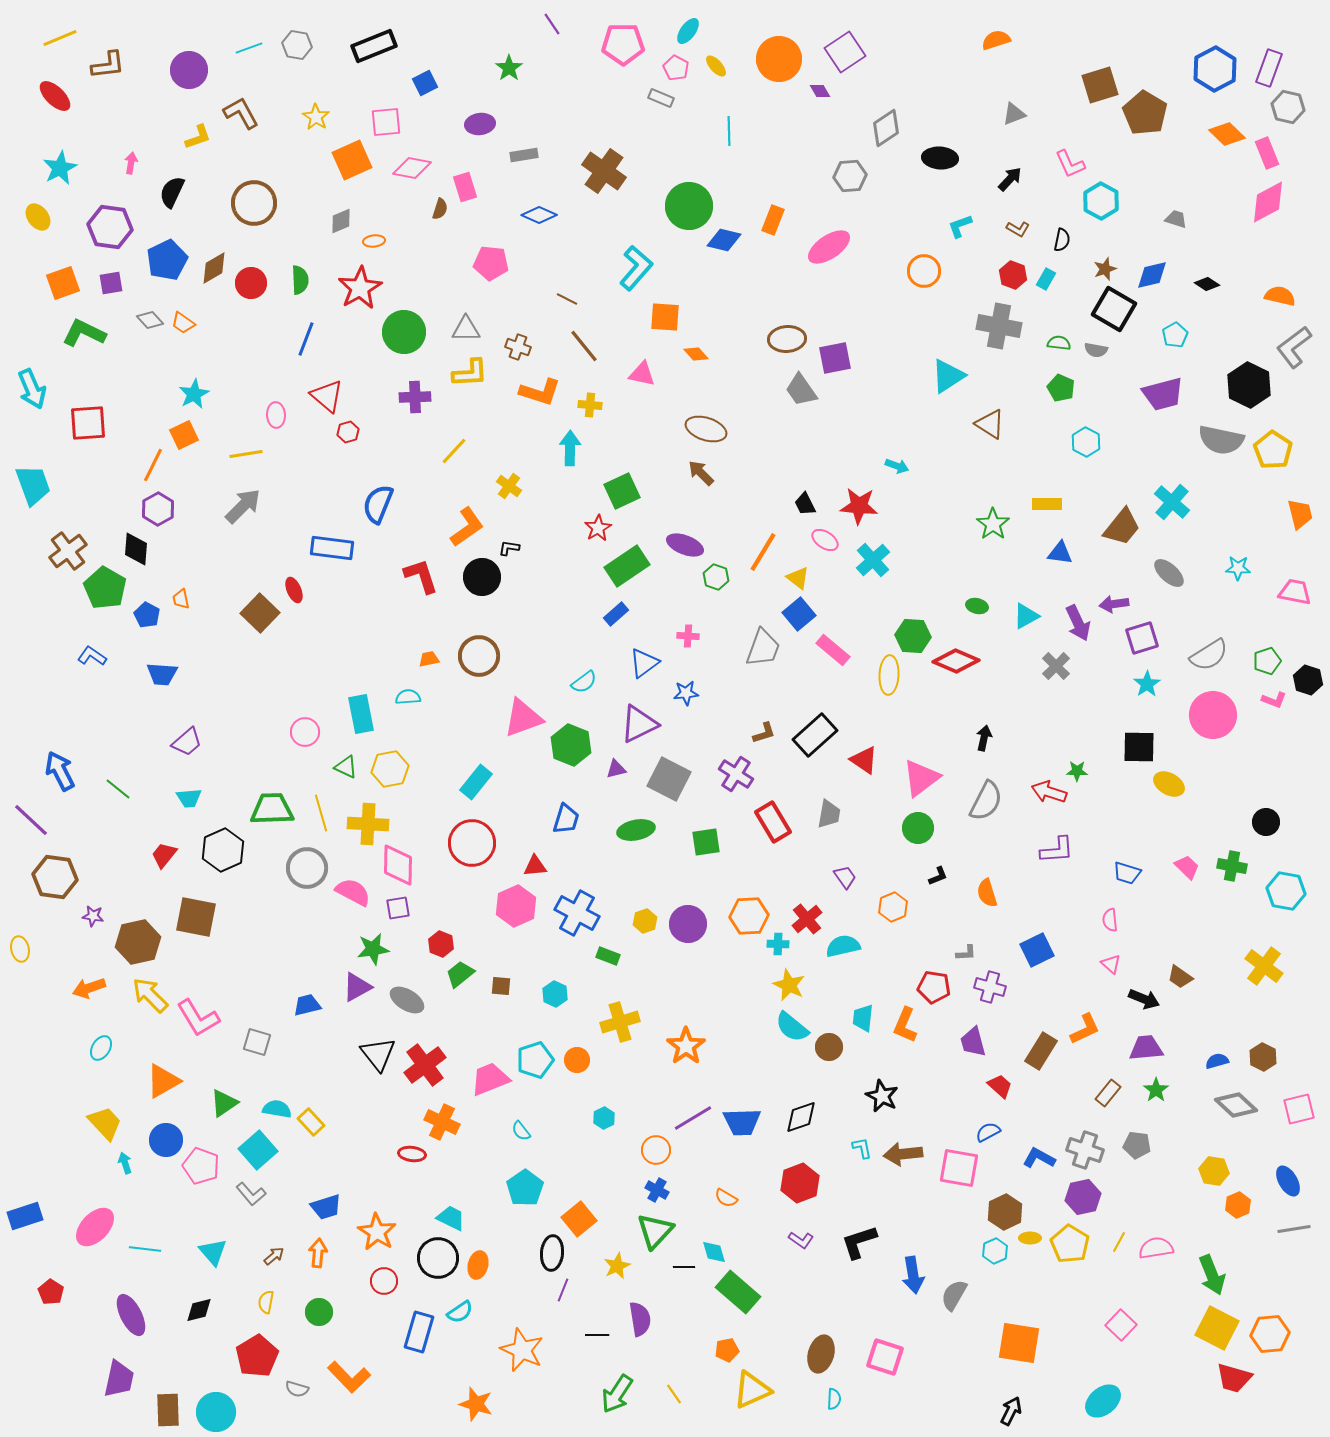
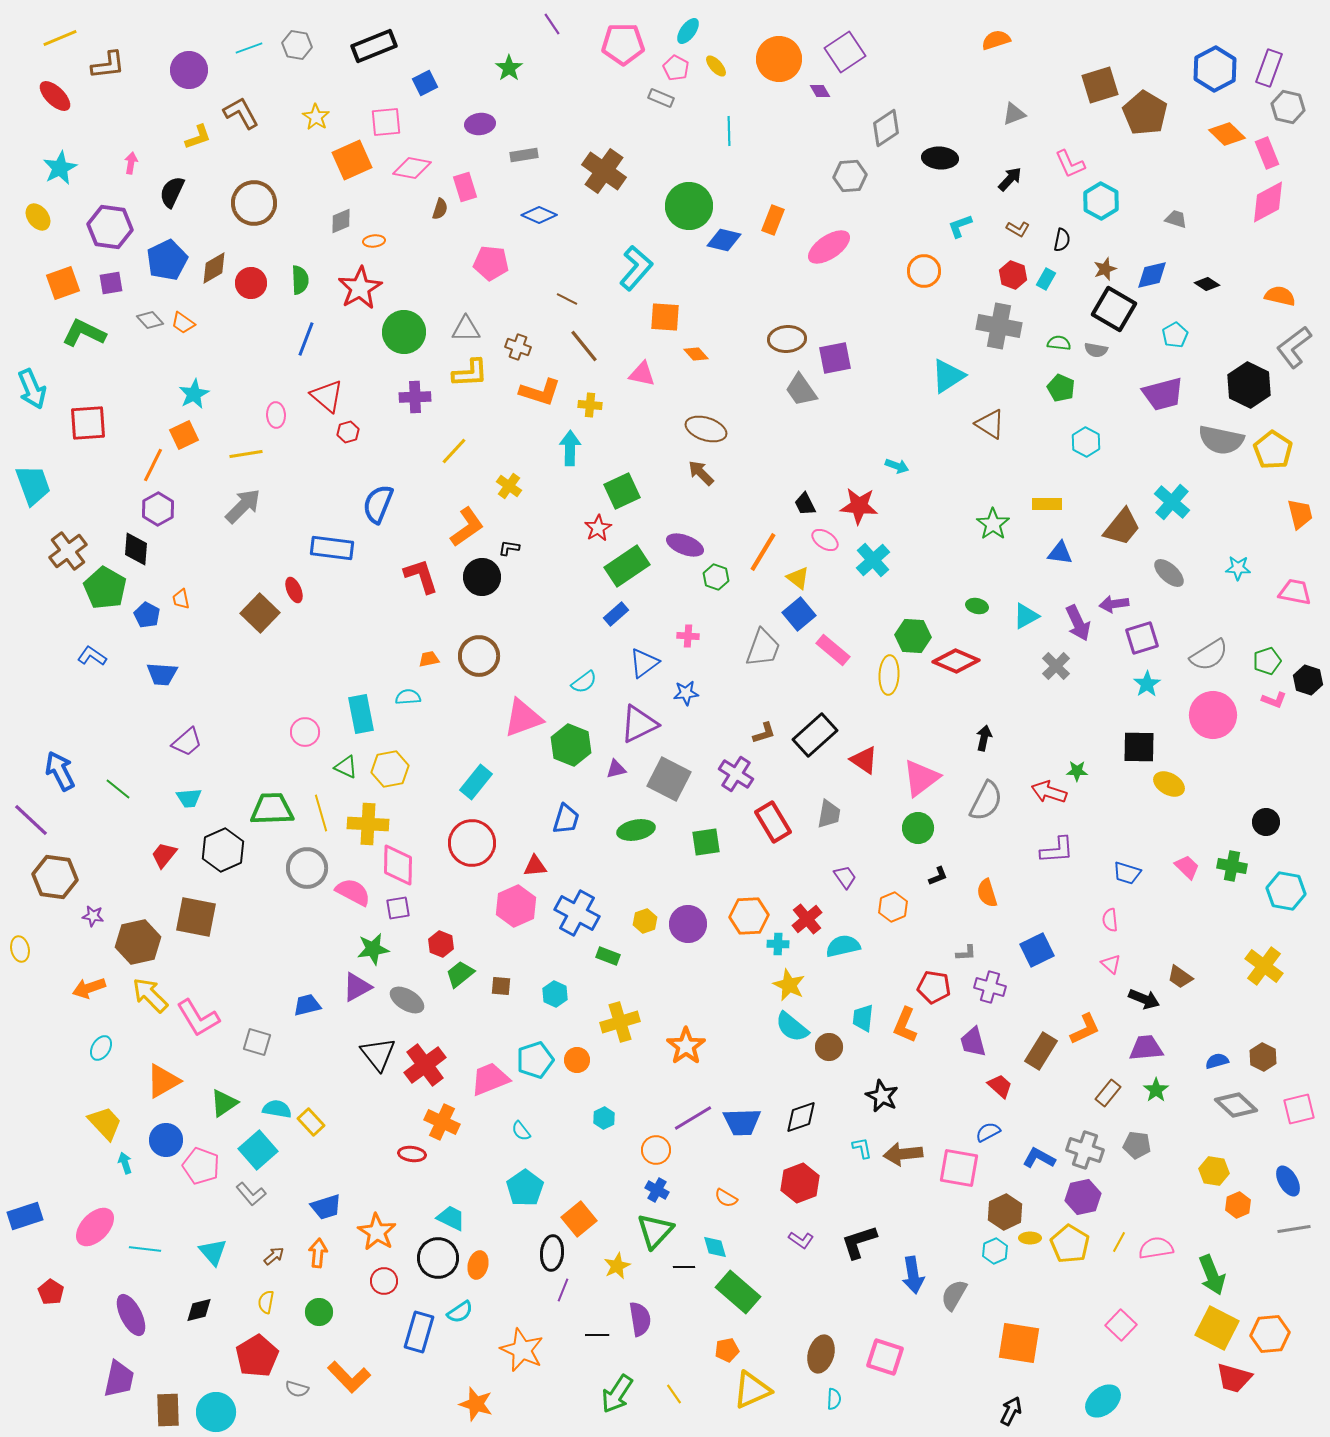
cyan diamond at (714, 1252): moved 1 px right, 5 px up
